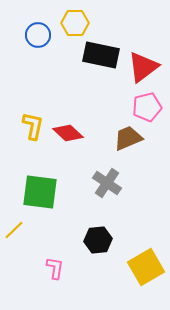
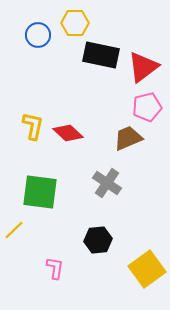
yellow square: moved 1 px right, 2 px down; rotated 6 degrees counterclockwise
